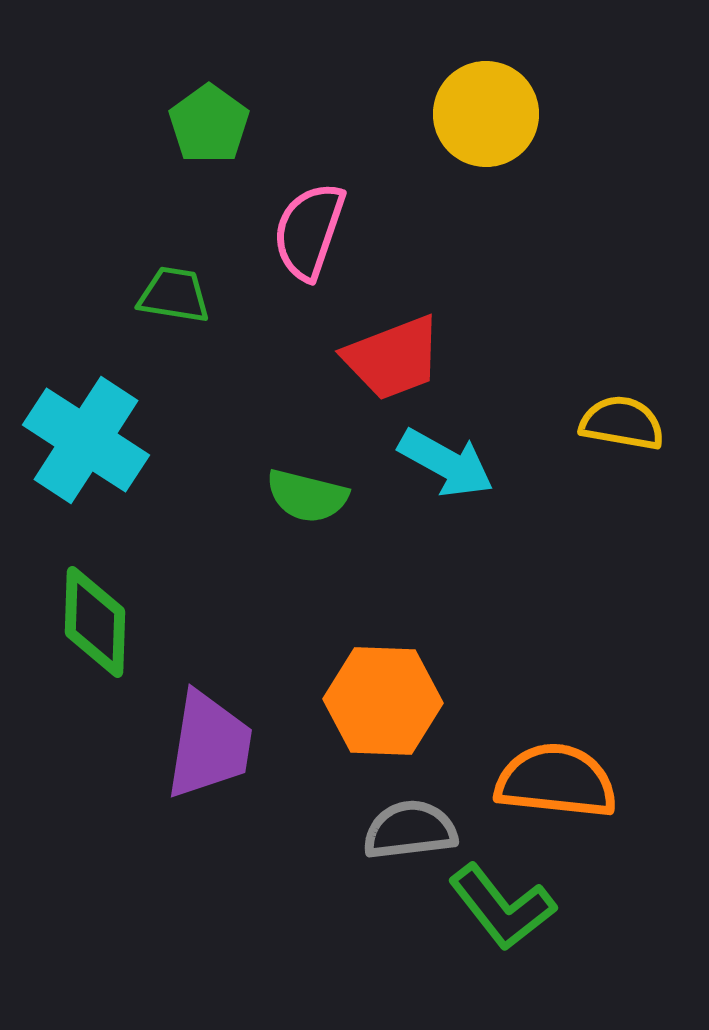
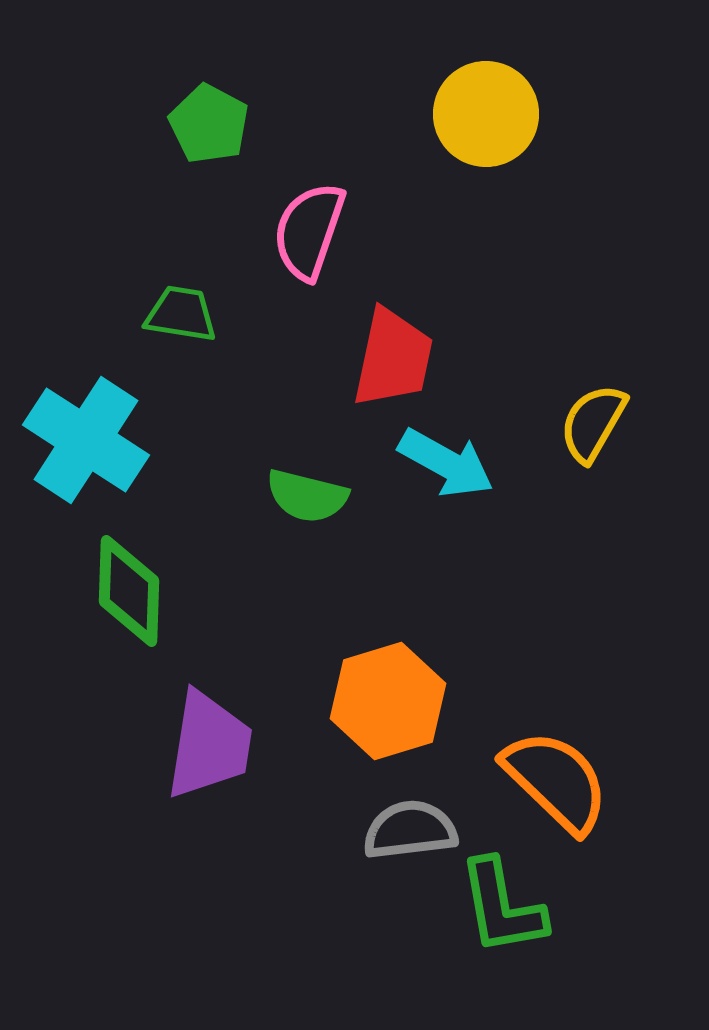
green pentagon: rotated 8 degrees counterclockwise
green trapezoid: moved 7 px right, 19 px down
red trapezoid: rotated 57 degrees counterclockwise
yellow semicircle: moved 29 px left; rotated 70 degrees counterclockwise
green diamond: moved 34 px right, 31 px up
orange hexagon: moved 5 px right; rotated 19 degrees counterclockwise
orange semicircle: rotated 38 degrees clockwise
green L-shape: rotated 28 degrees clockwise
